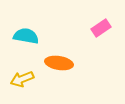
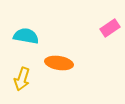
pink rectangle: moved 9 px right
yellow arrow: rotated 50 degrees counterclockwise
